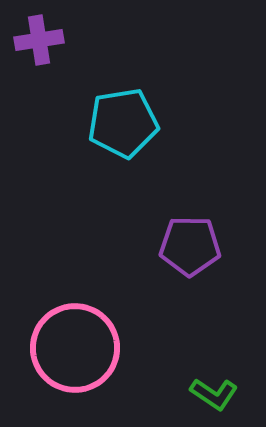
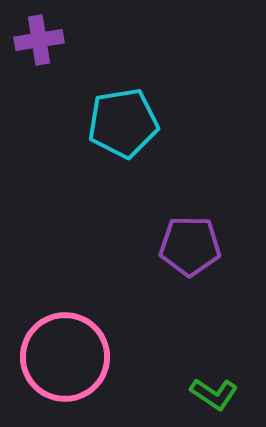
pink circle: moved 10 px left, 9 px down
